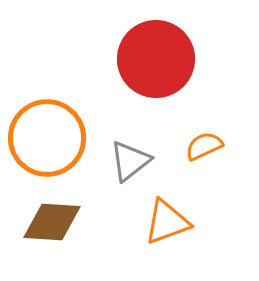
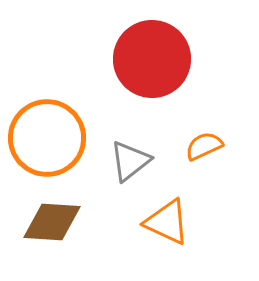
red circle: moved 4 px left
orange triangle: rotated 45 degrees clockwise
